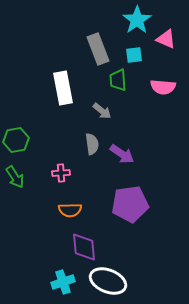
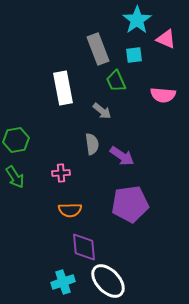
green trapezoid: moved 2 px left, 1 px down; rotated 20 degrees counterclockwise
pink semicircle: moved 8 px down
purple arrow: moved 2 px down
white ellipse: rotated 24 degrees clockwise
